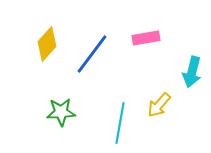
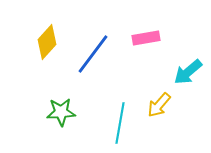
yellow diamond: moved 2 px up
blue line: moved 1 px right
cyan arrow: moved 4 px left; rotated 36 degrees clockwise
